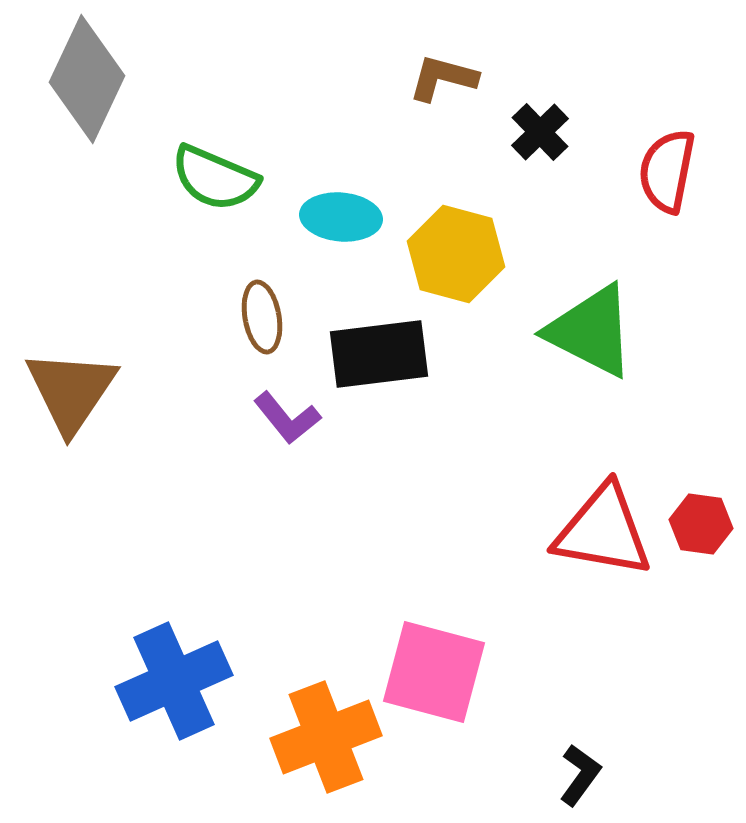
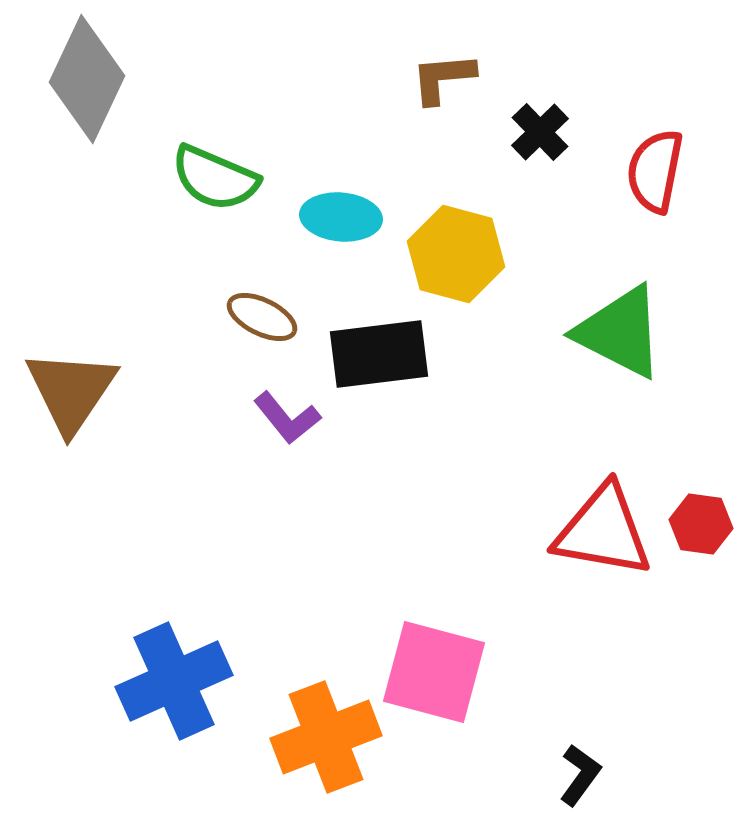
brown L-shape: rotated 20 degrees counterclockwise
red semicircle: moved 12 px left
brown ellipse: rotated 54 degrees counterclockwise
green triangle: moved 29 px right, 1 px down
